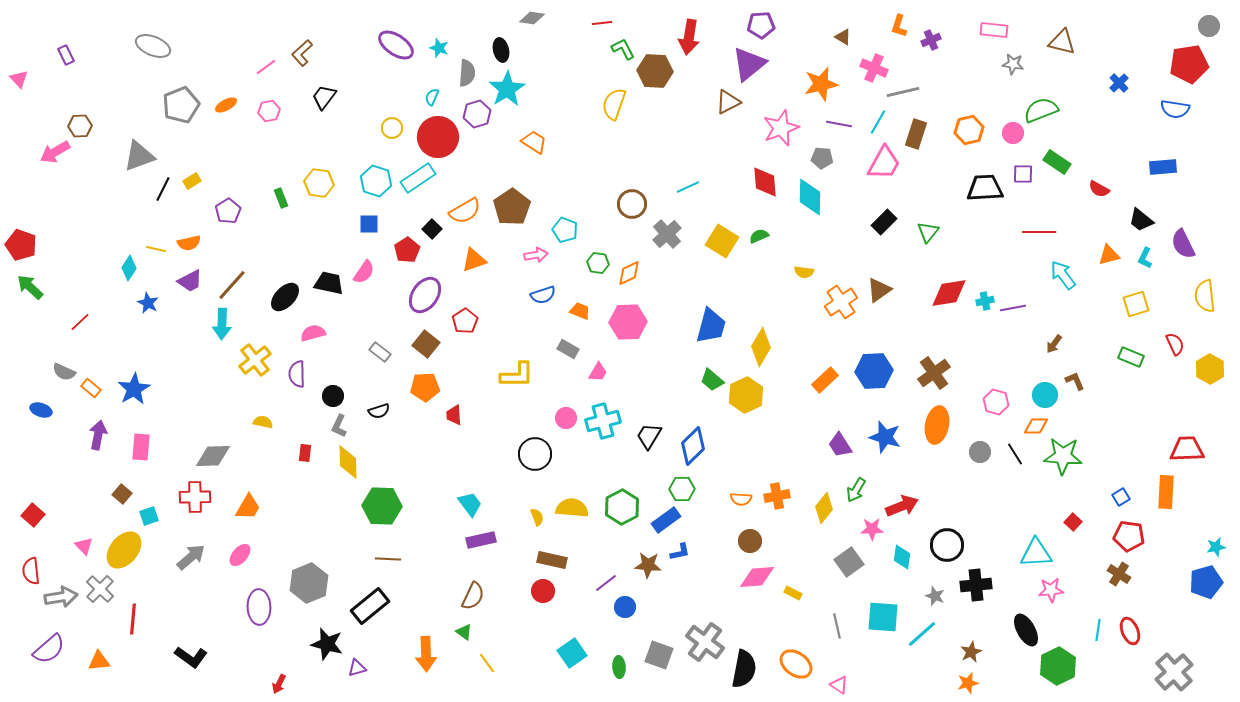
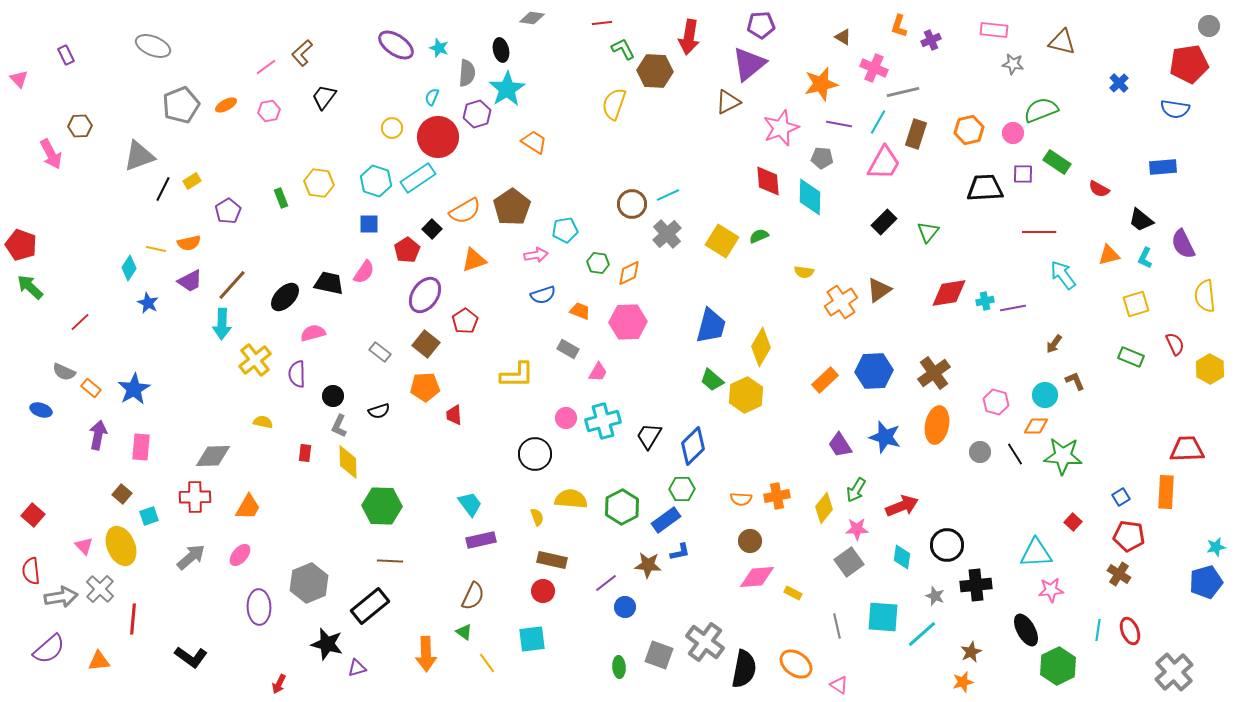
pink arrow at (55, 152): moved 4 px left, 2 px down; rotated 88 degrees counterclockwise
red diamond at (765, 182): moved 3 px right, 1 px up
cyan line at (688, 187): moved 20 px left, 8 px down
cyan pentagon at (565, 230): rotated 30 degrees counterclockwise
yellow semicircle at (572, 508): moved 1 px left, 9 px up
pink star at (872, 529): moved 15 px left
yellow ellipse at (124, 550): moved 3 px left, 4 px up; rotated 63 degrees counterclockwise
brown line at (388, 559): moved 2 px right, 2 px down
cyan square at (572, 653): moved 40 px left, 14 px up; rotated 28 degrees clockwise
orange star at (968, 683): moved 5 px left, 1 px up
